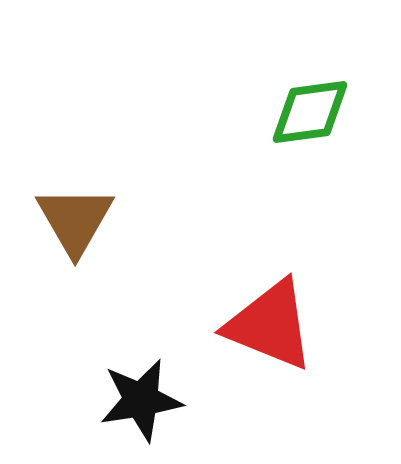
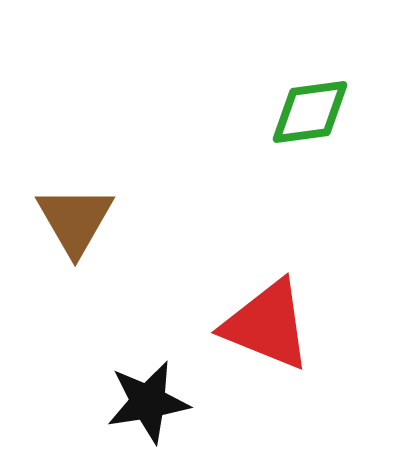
red triangle: moved 3 px left
black star: moved 7 px right, 2 px down
